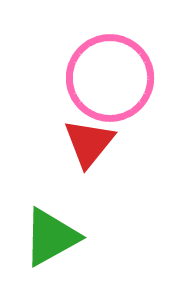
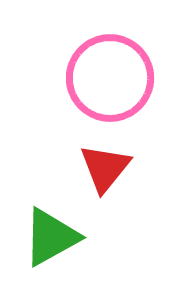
red triangle: moved 16 px right, 25 px down
